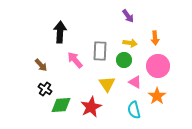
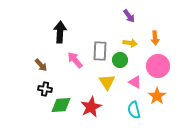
purple arrow: moved 1 px right
green circle: moved 4 px left
yellow triangle: moved 2 px up
black cross: rotated 24 degrees counterclockwise
